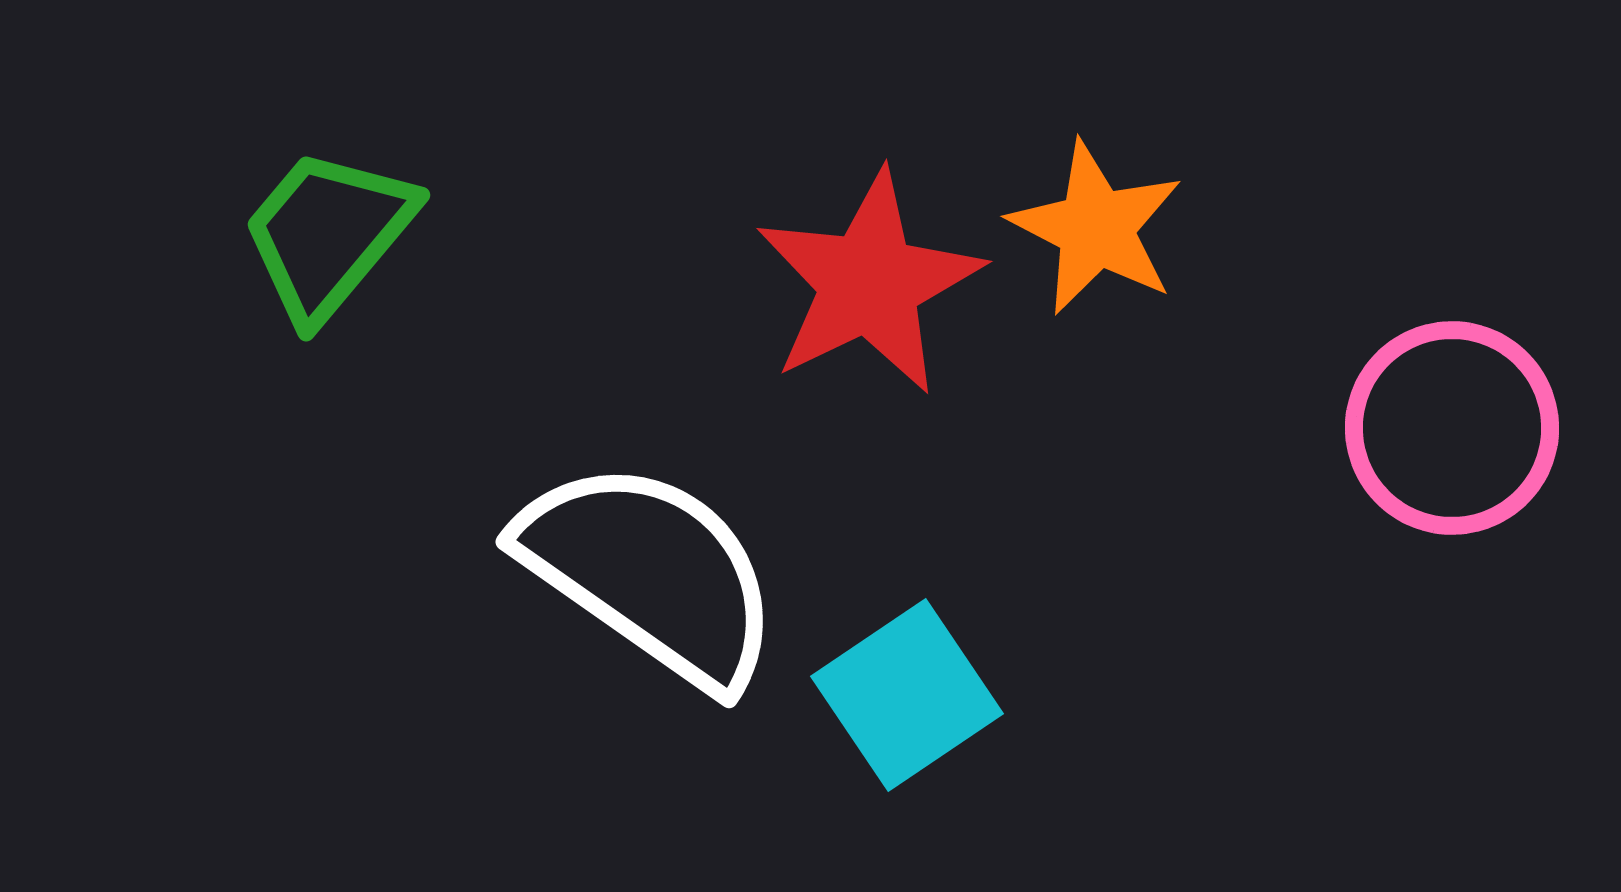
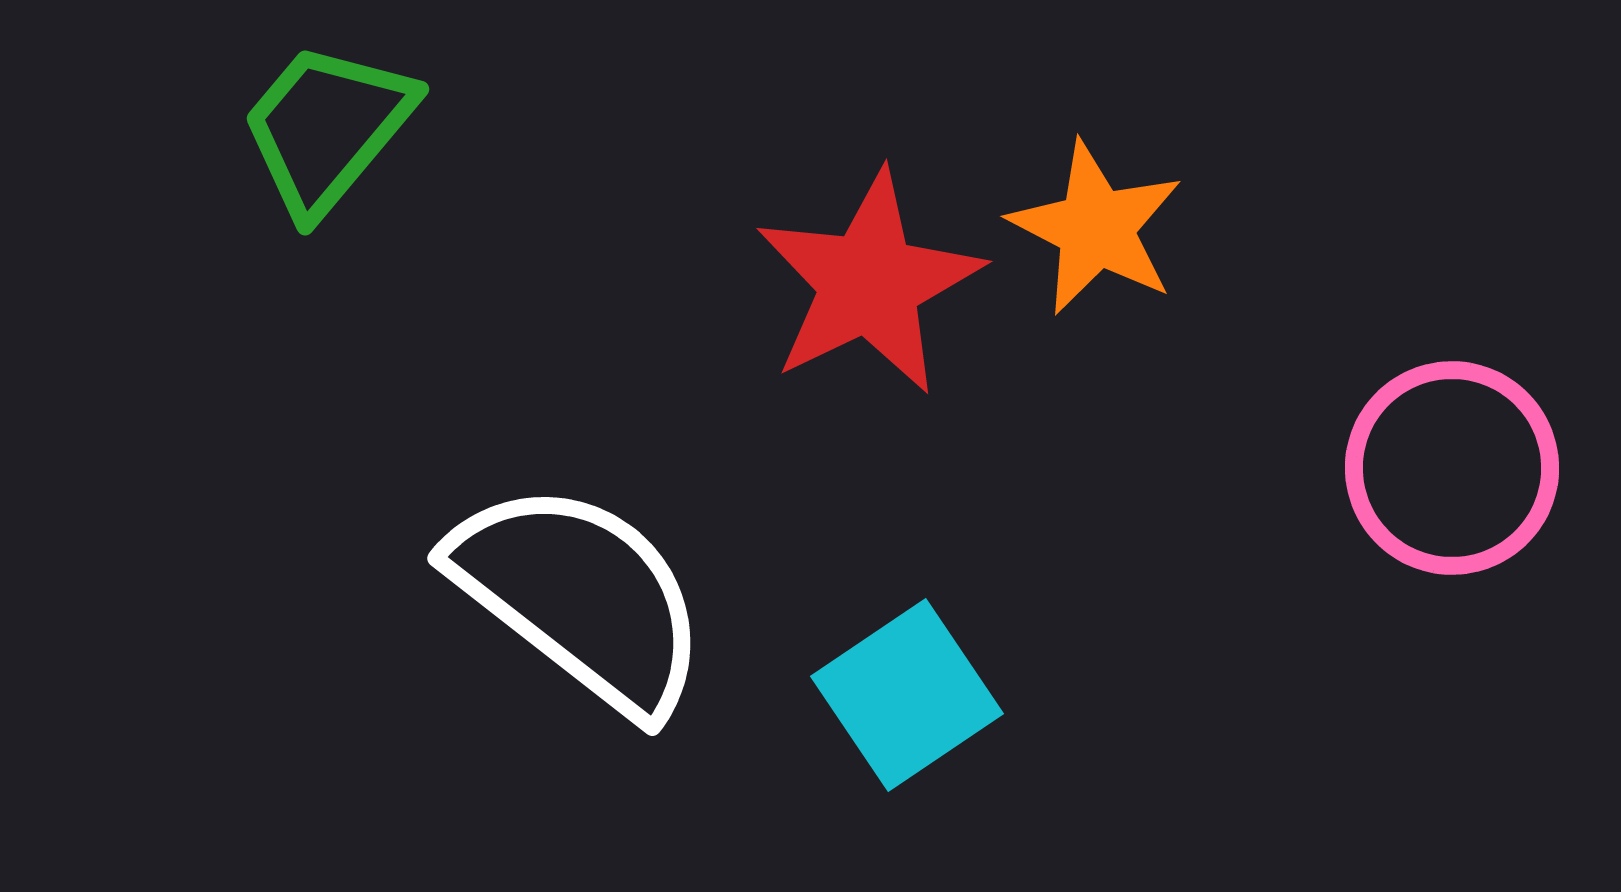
green trapezoid: moved 1 px left, 106 px up
pink circle: moved 40 px down
white semicircle: moved 70 px left, 24 px down; rotated 3 degrees clockwise
